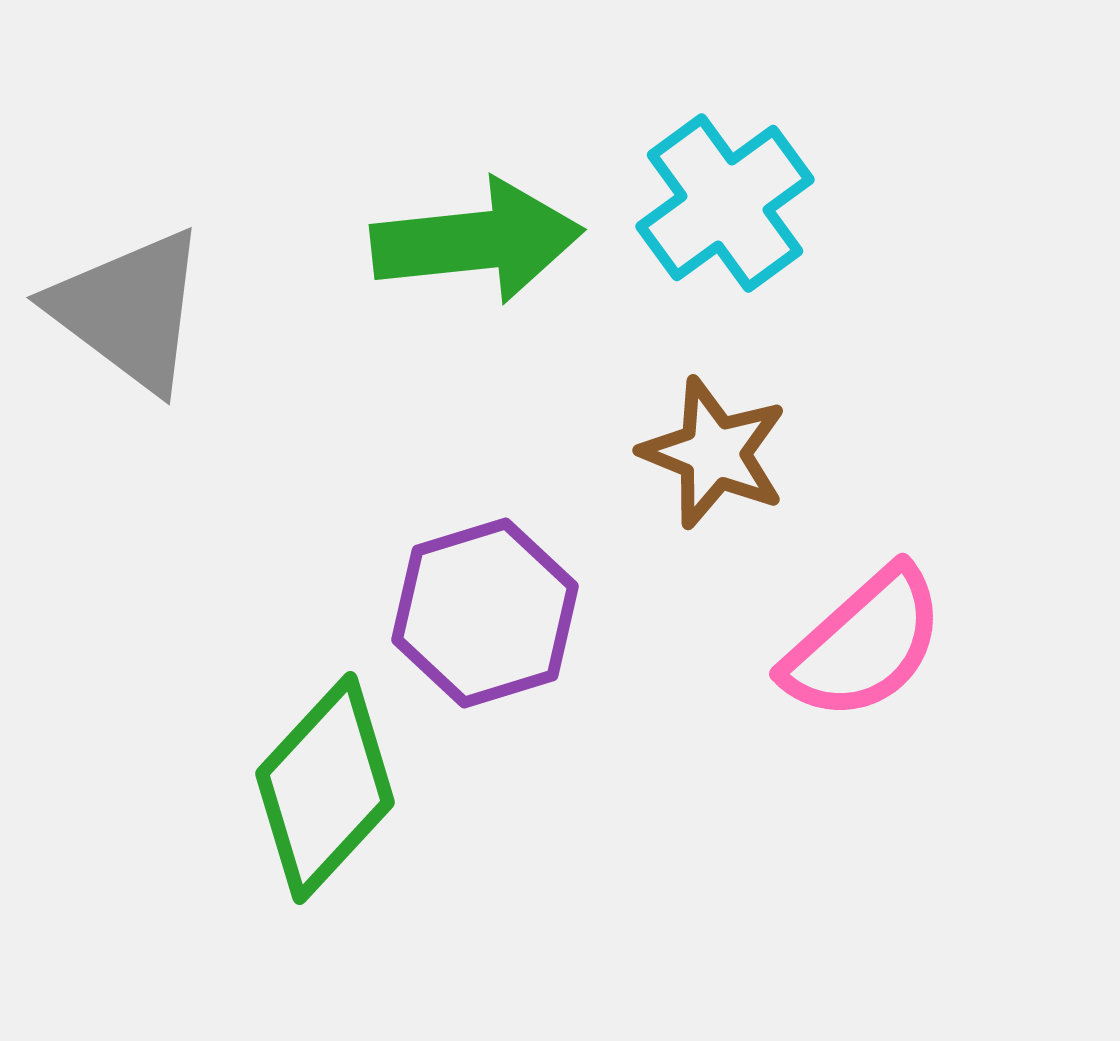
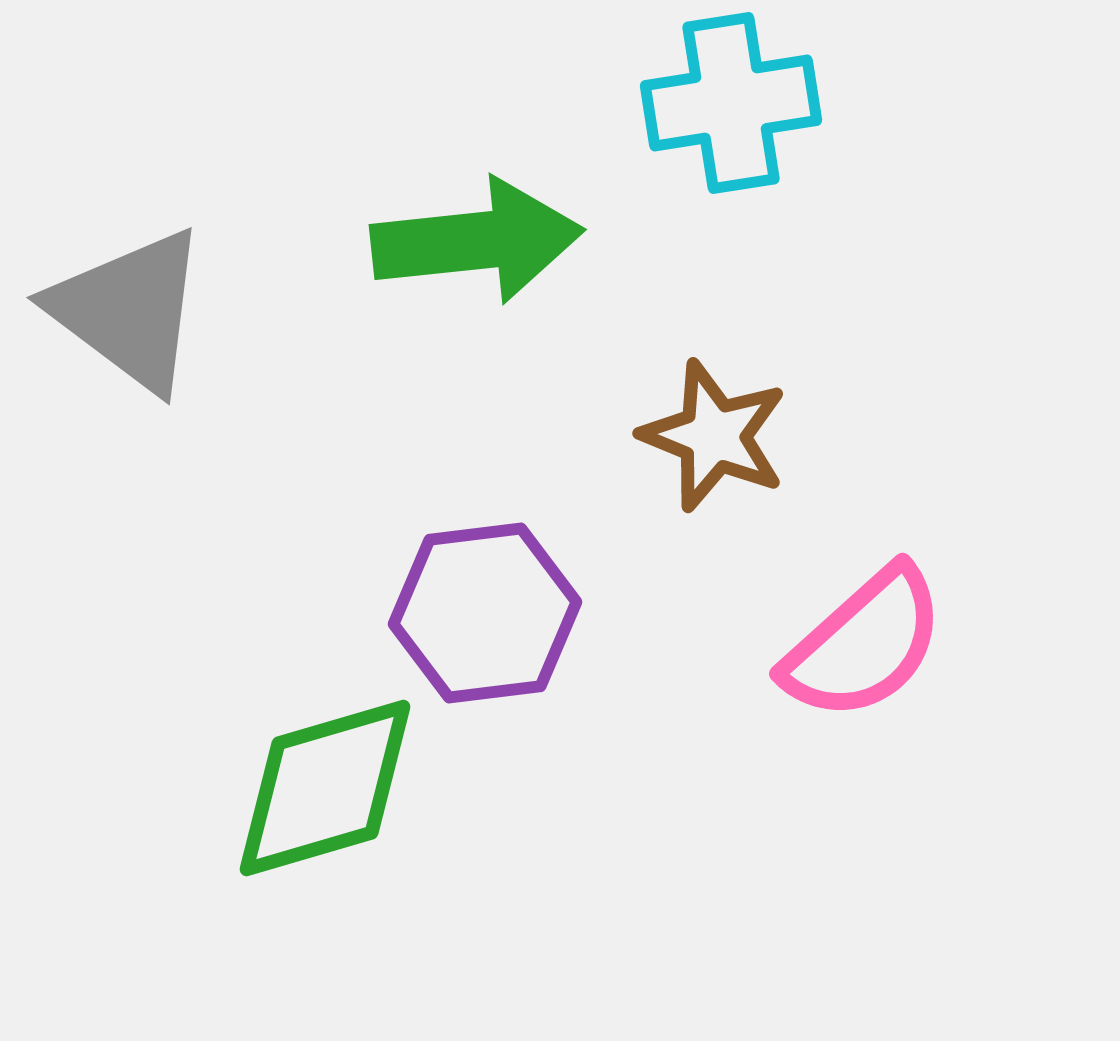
cyan cross: moved 6 px right, 100 px up; rotated 27 degrees clockwise
brown star: moved 17 px up
purple hexagon: rotated 10 degrees clockwise
green diamond: rotated 31 degrees clockwise
